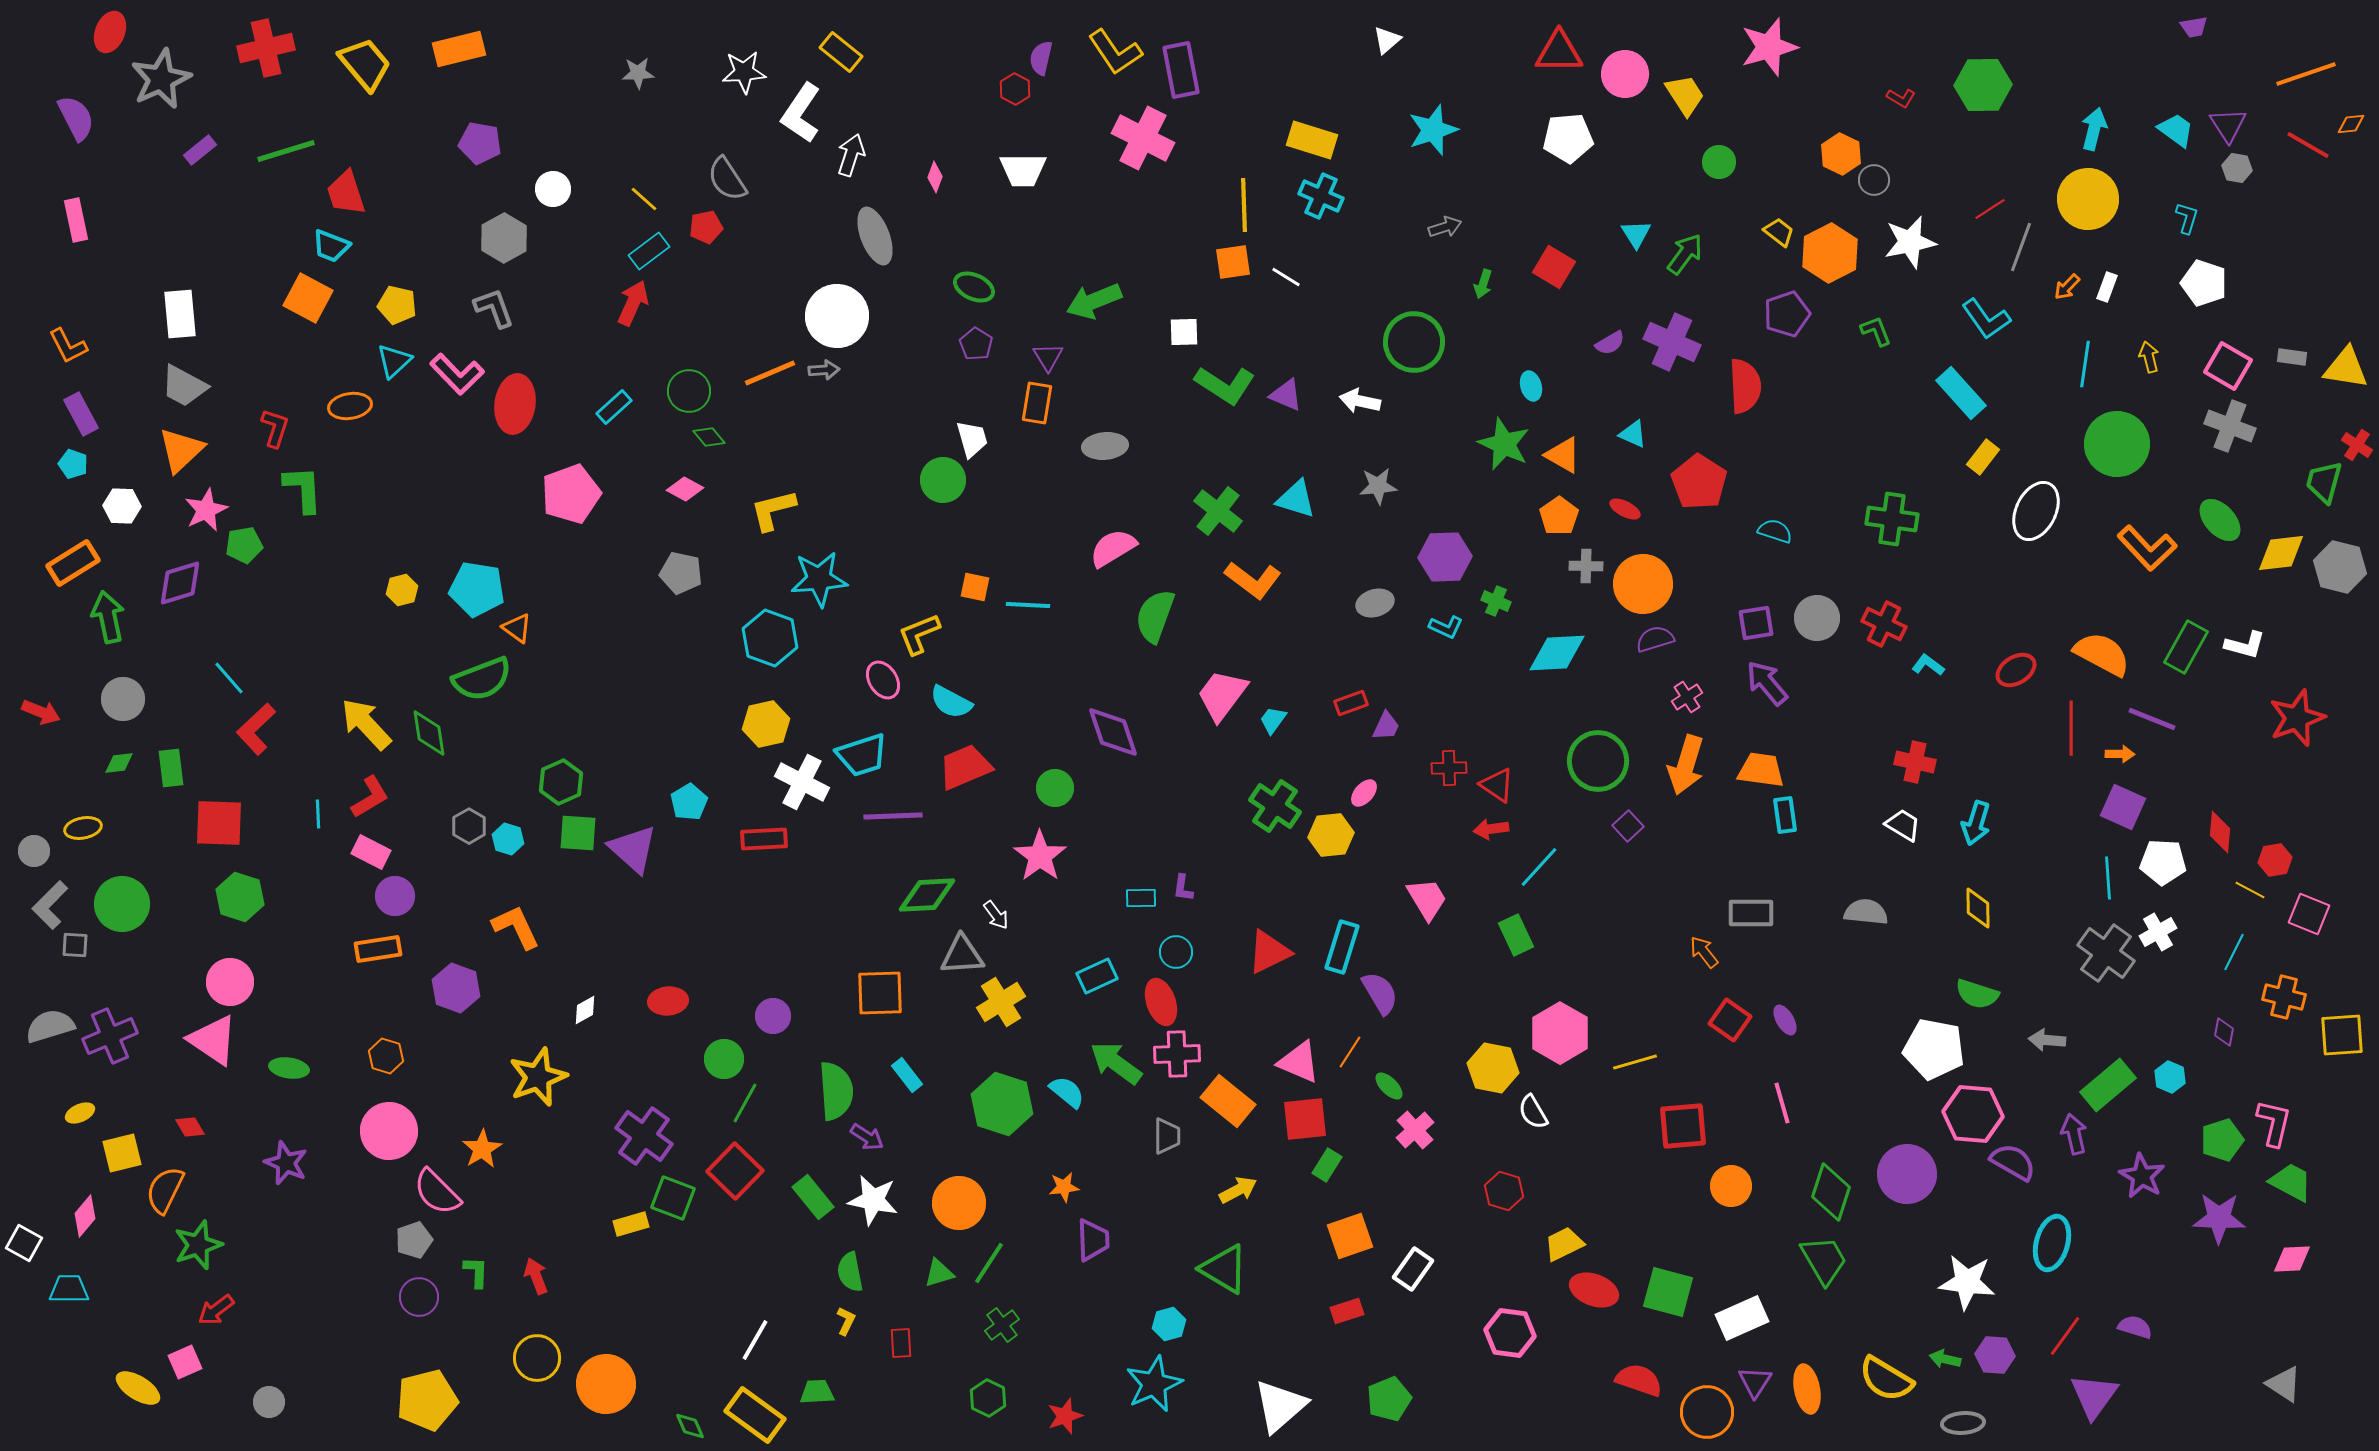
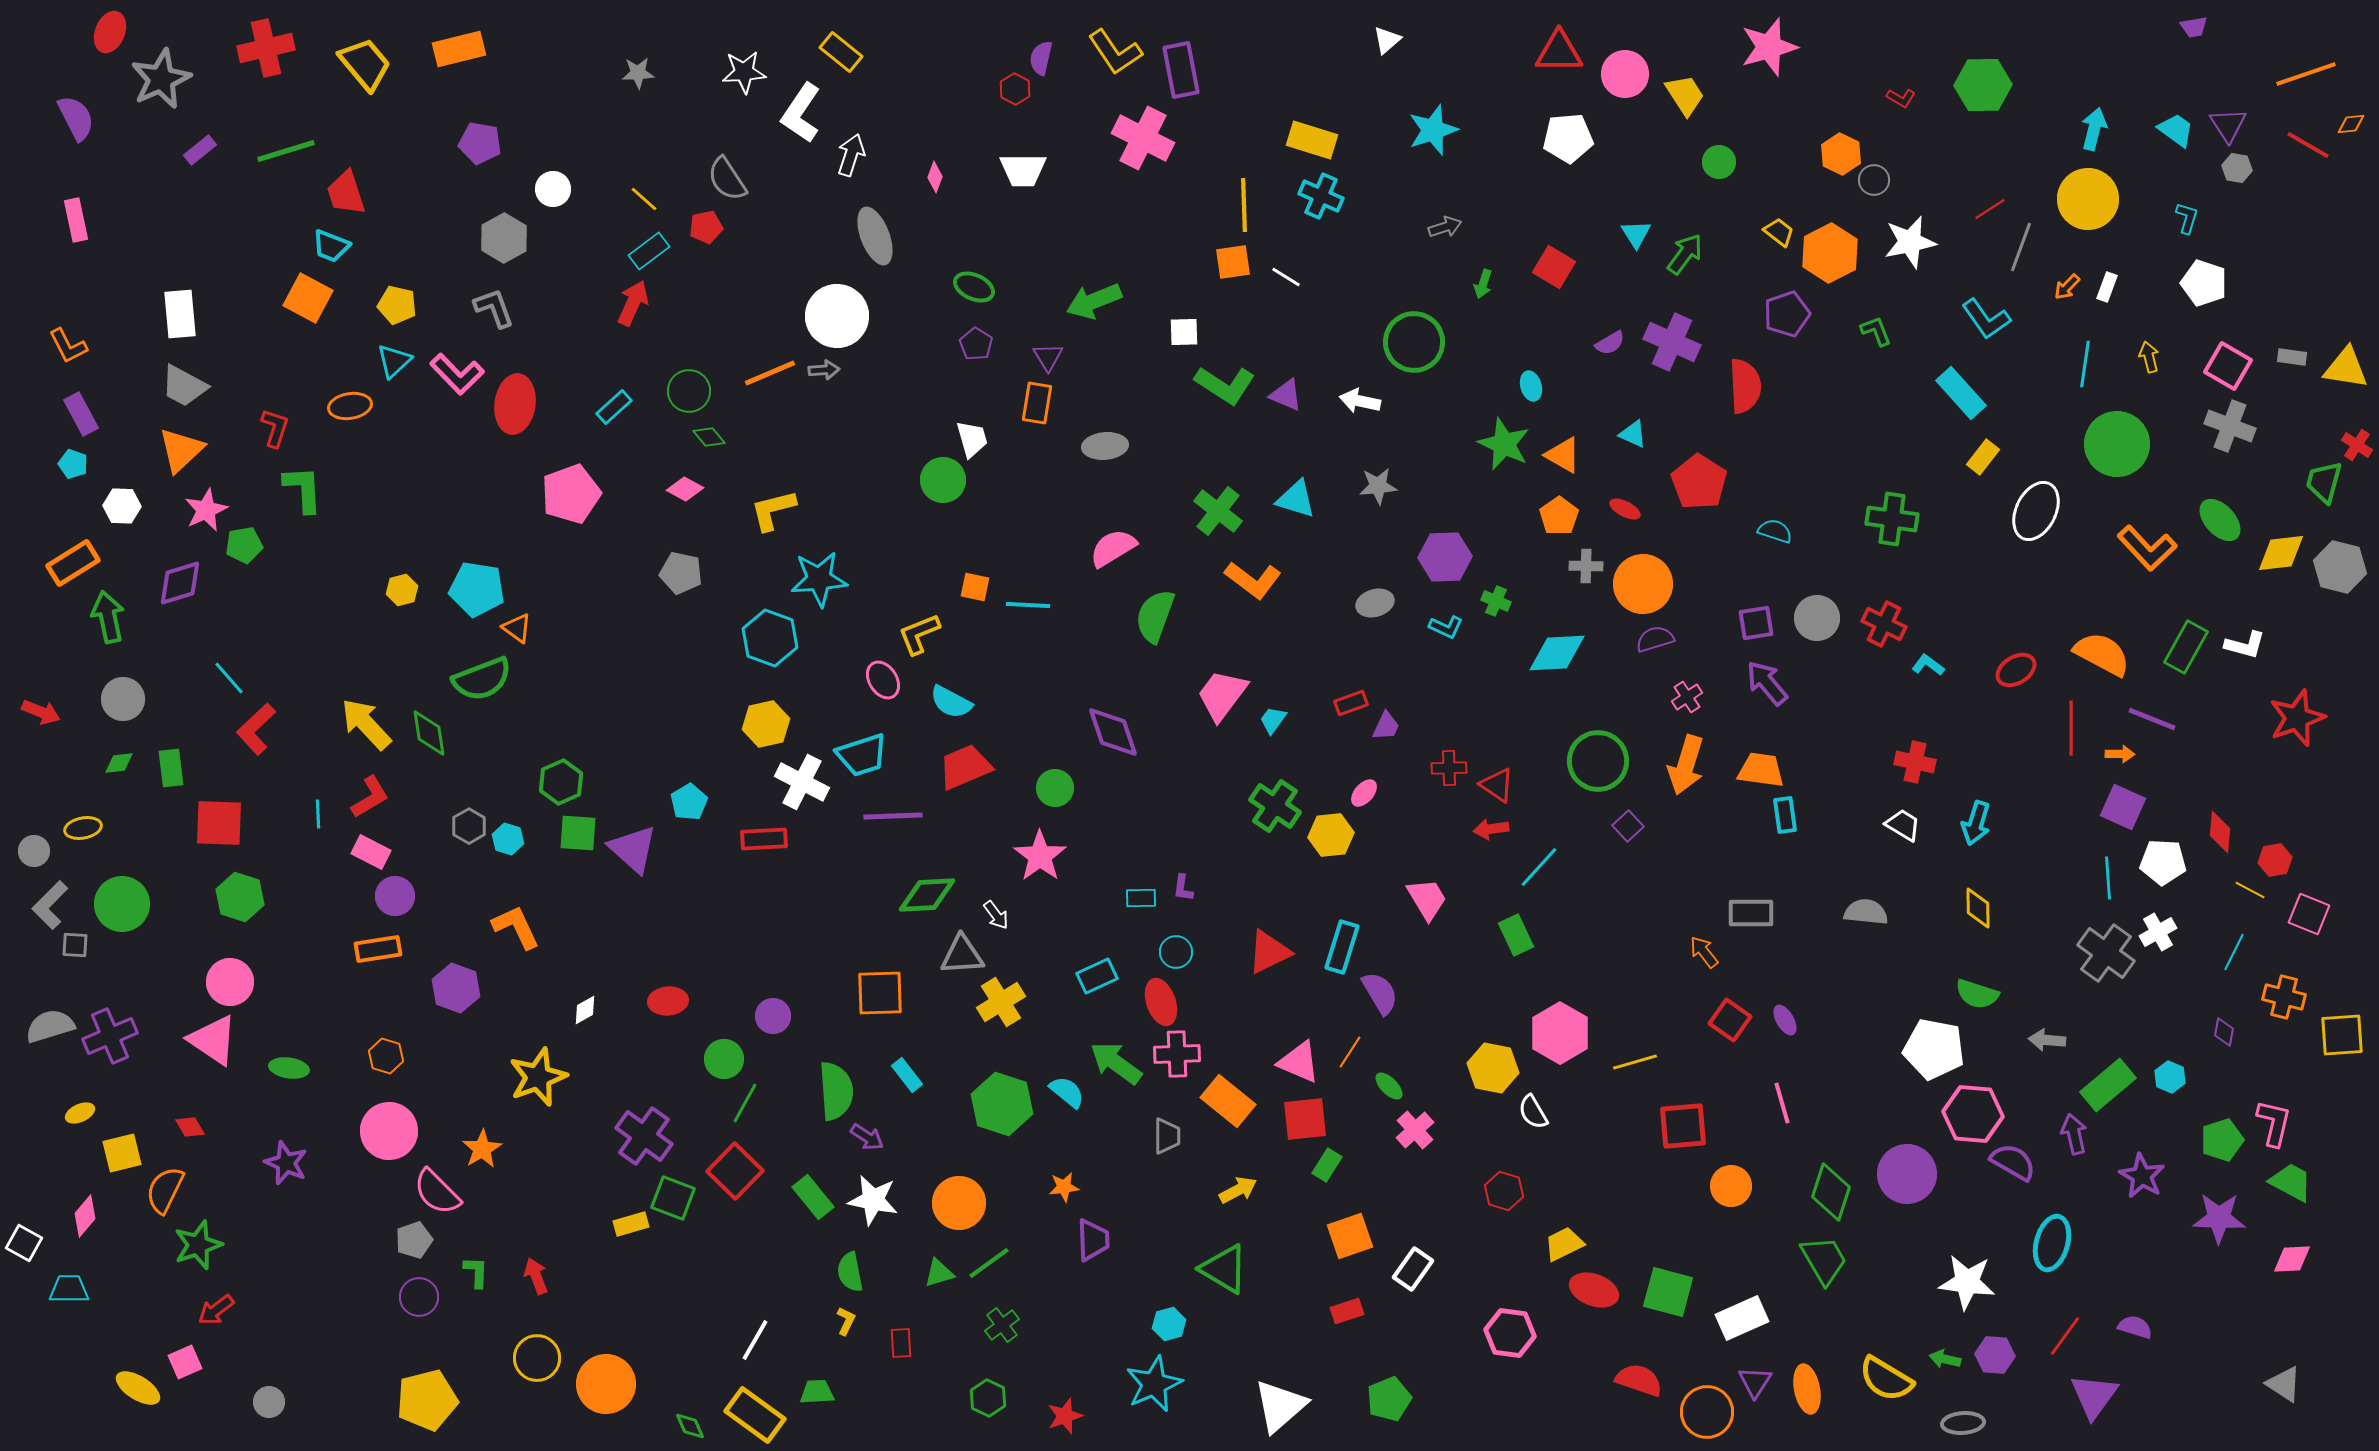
green line at (989, 1263): rotated 21 degrees clockwise
